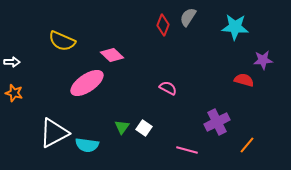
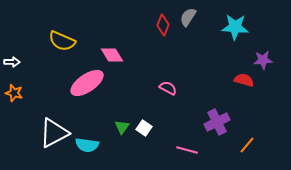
pink diamond: rotated 15 degrees clockwise
